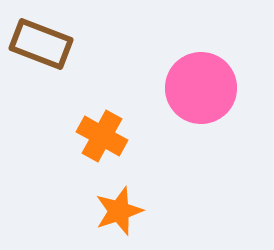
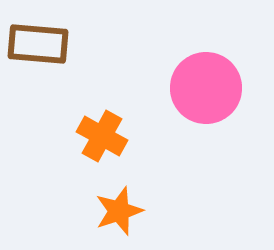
brown rectangle: moved 3 px left; rotated 16 degrees counterclockwise
pink circle: moved 5 px right
